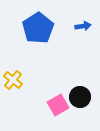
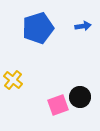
blue pentagon: rotated 16 degrees clockwise
pink square: rotated 10 degrees clockwise
